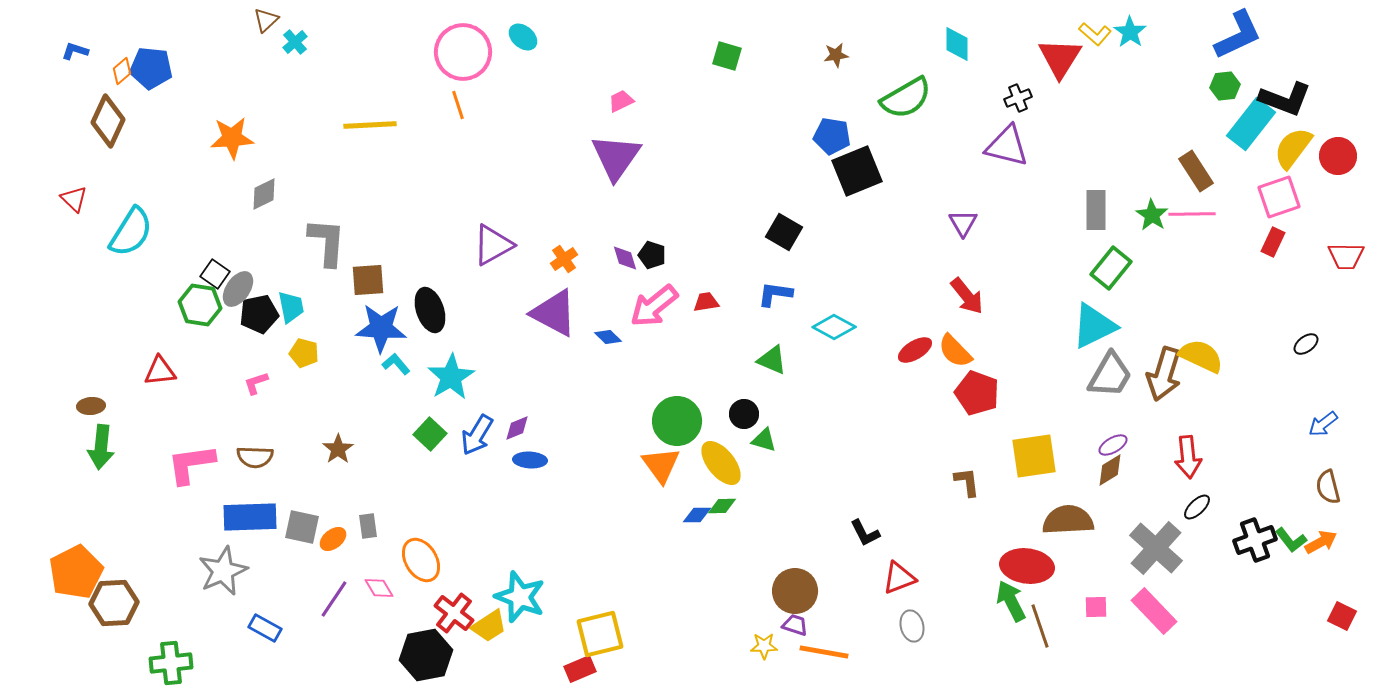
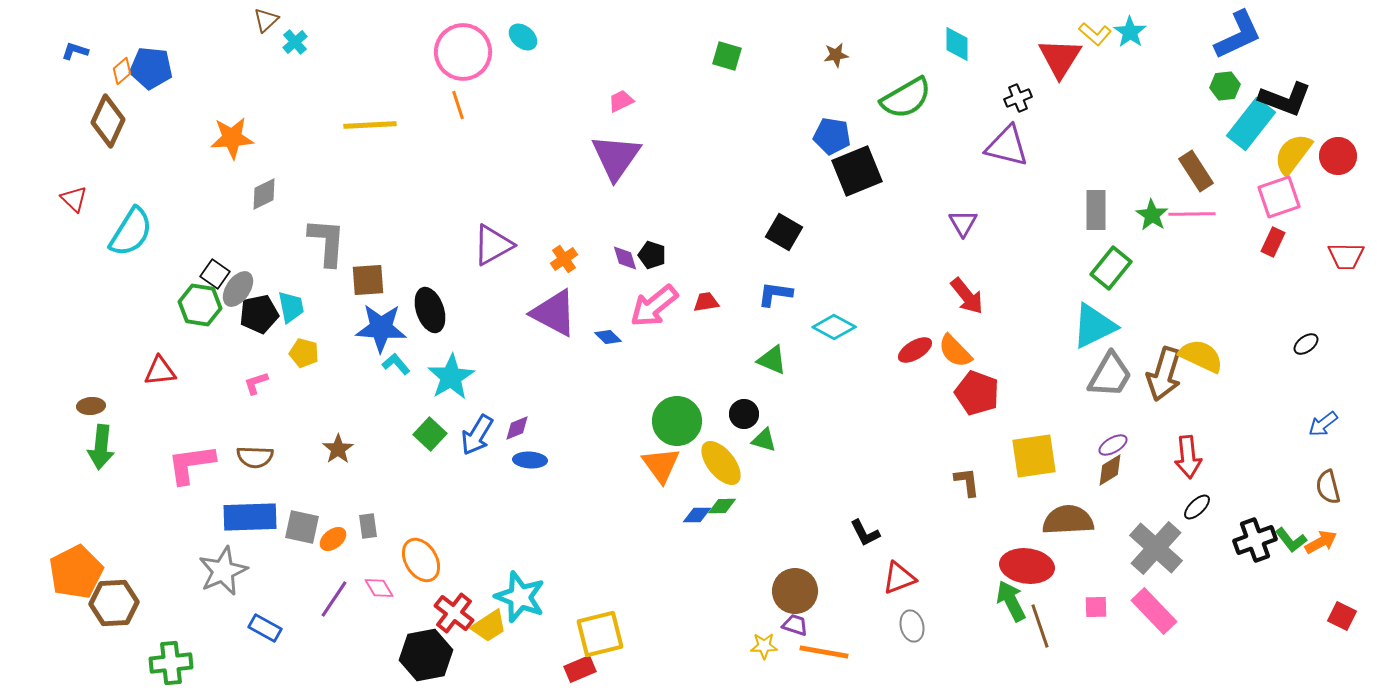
yellow semicircle at (1293, 148): moved 6 px down
